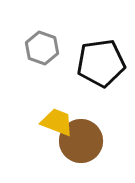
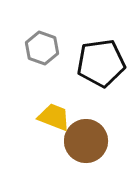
yellow trapezoid: moved 3 px left, 5 px up
brown circle: moved 5 px right
